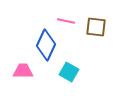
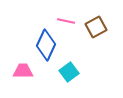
brown square: rotated 35 degrees counterclockwise
cyan square: rotated 24 degrees clockwise
